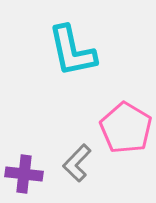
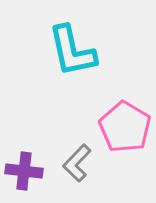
pink pentagon: moved 1 px left, 1 px up
purple cross: moved 3 px up
